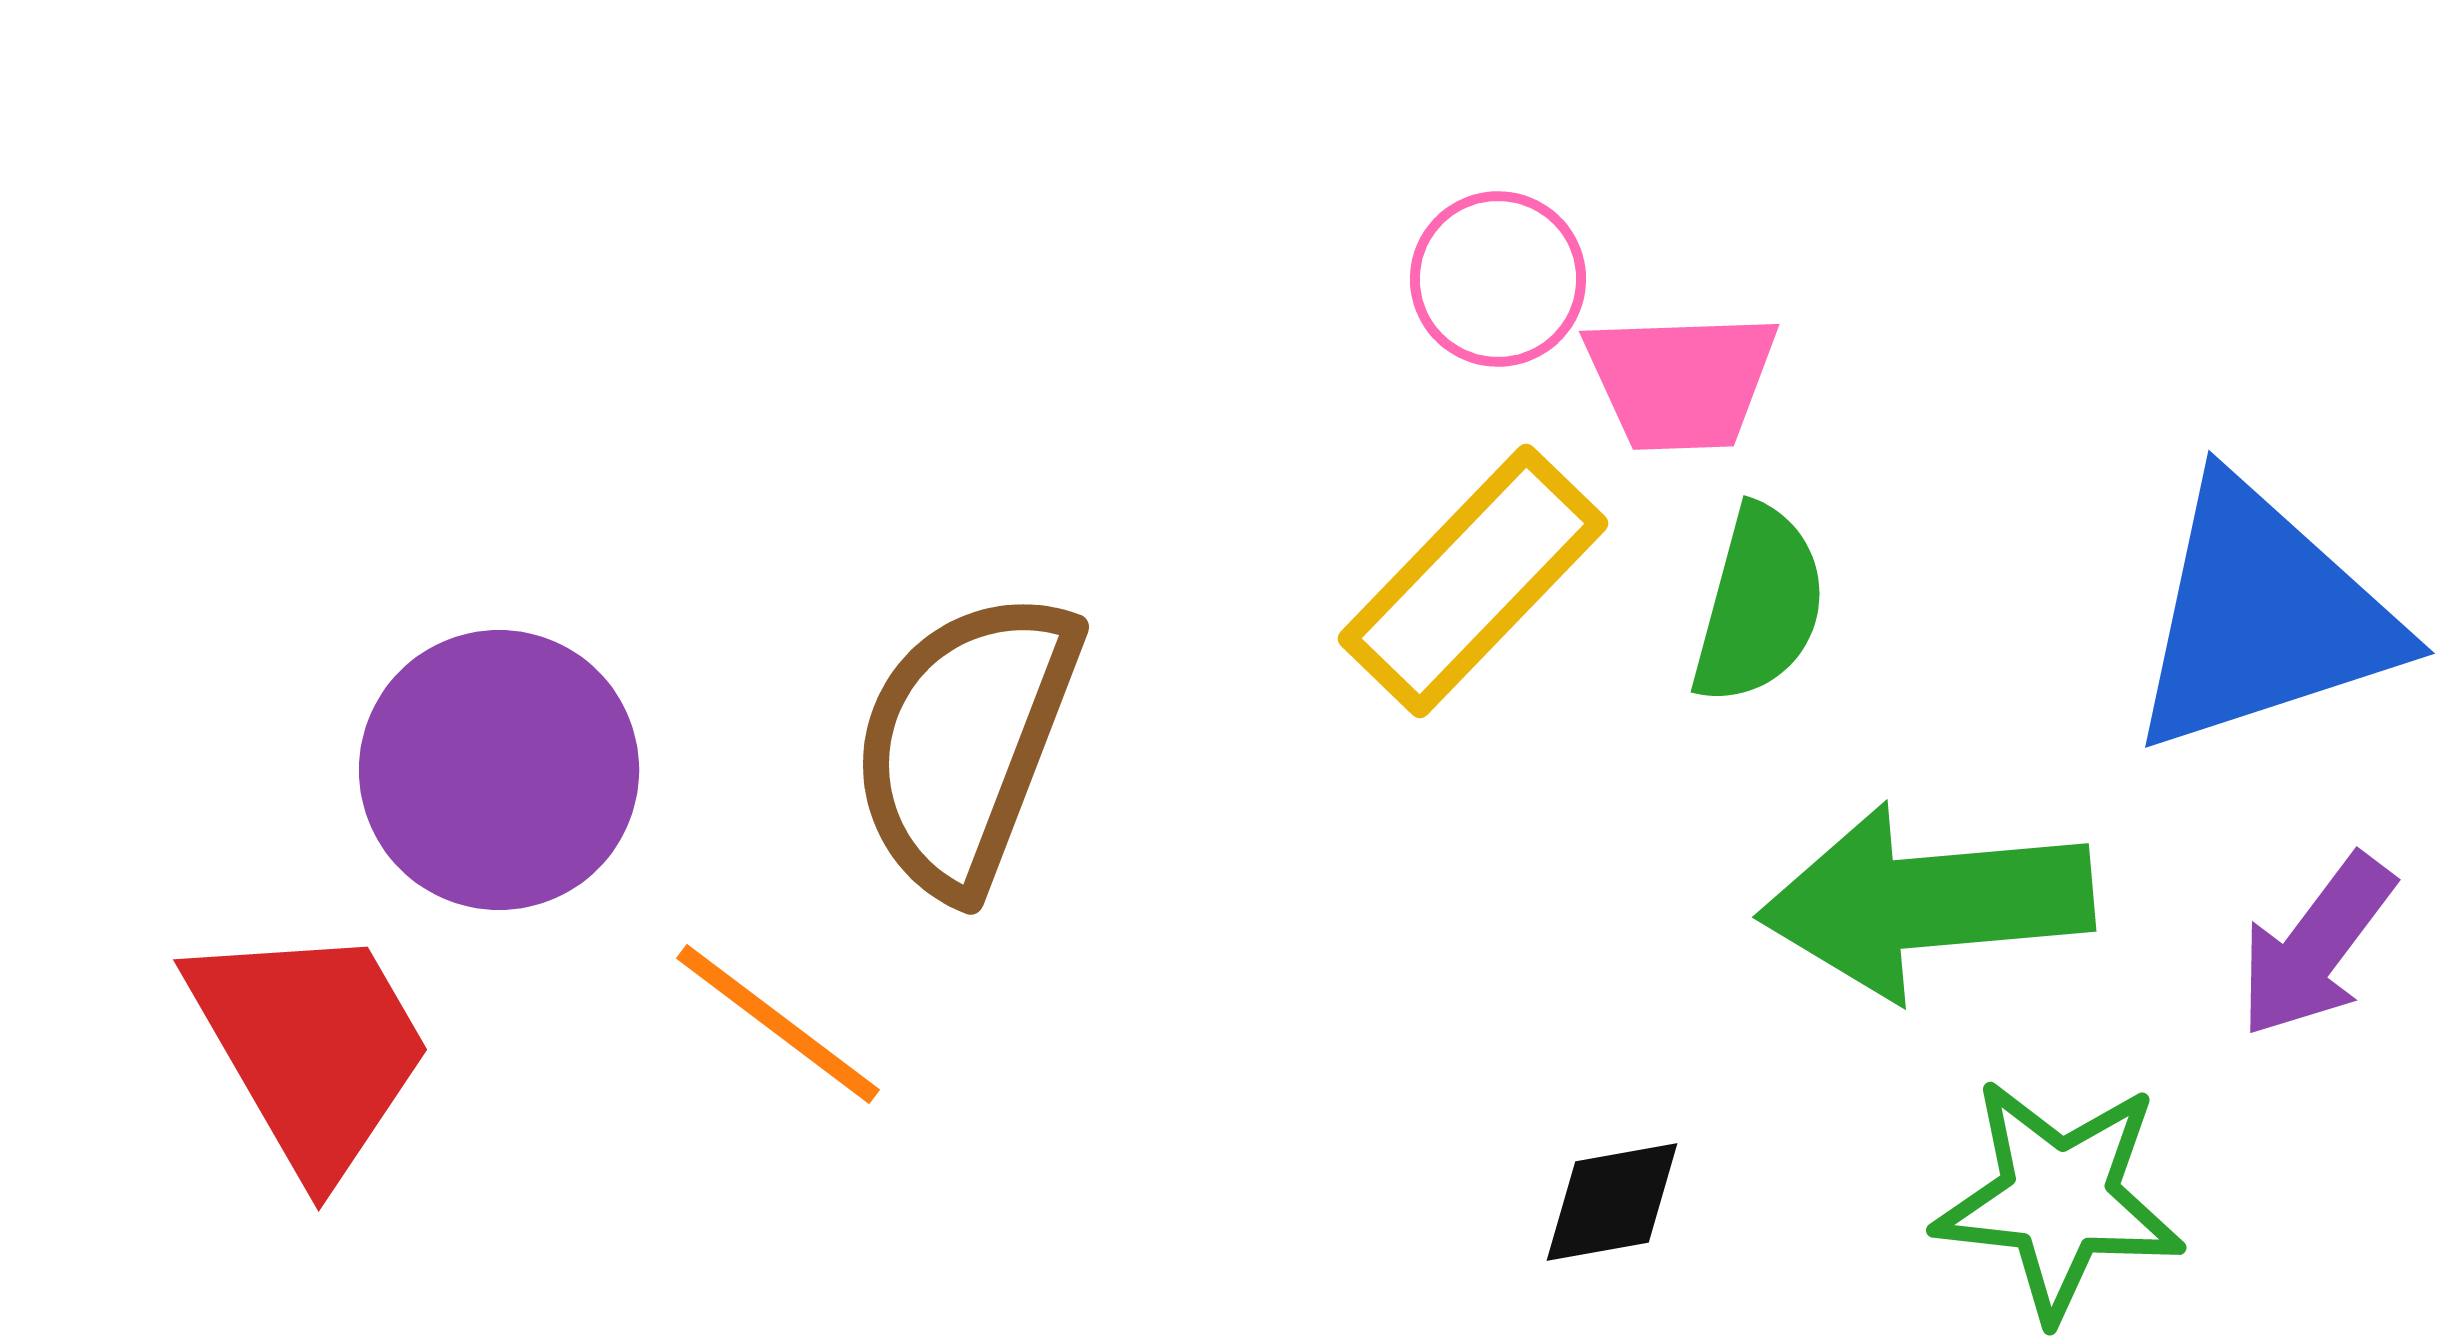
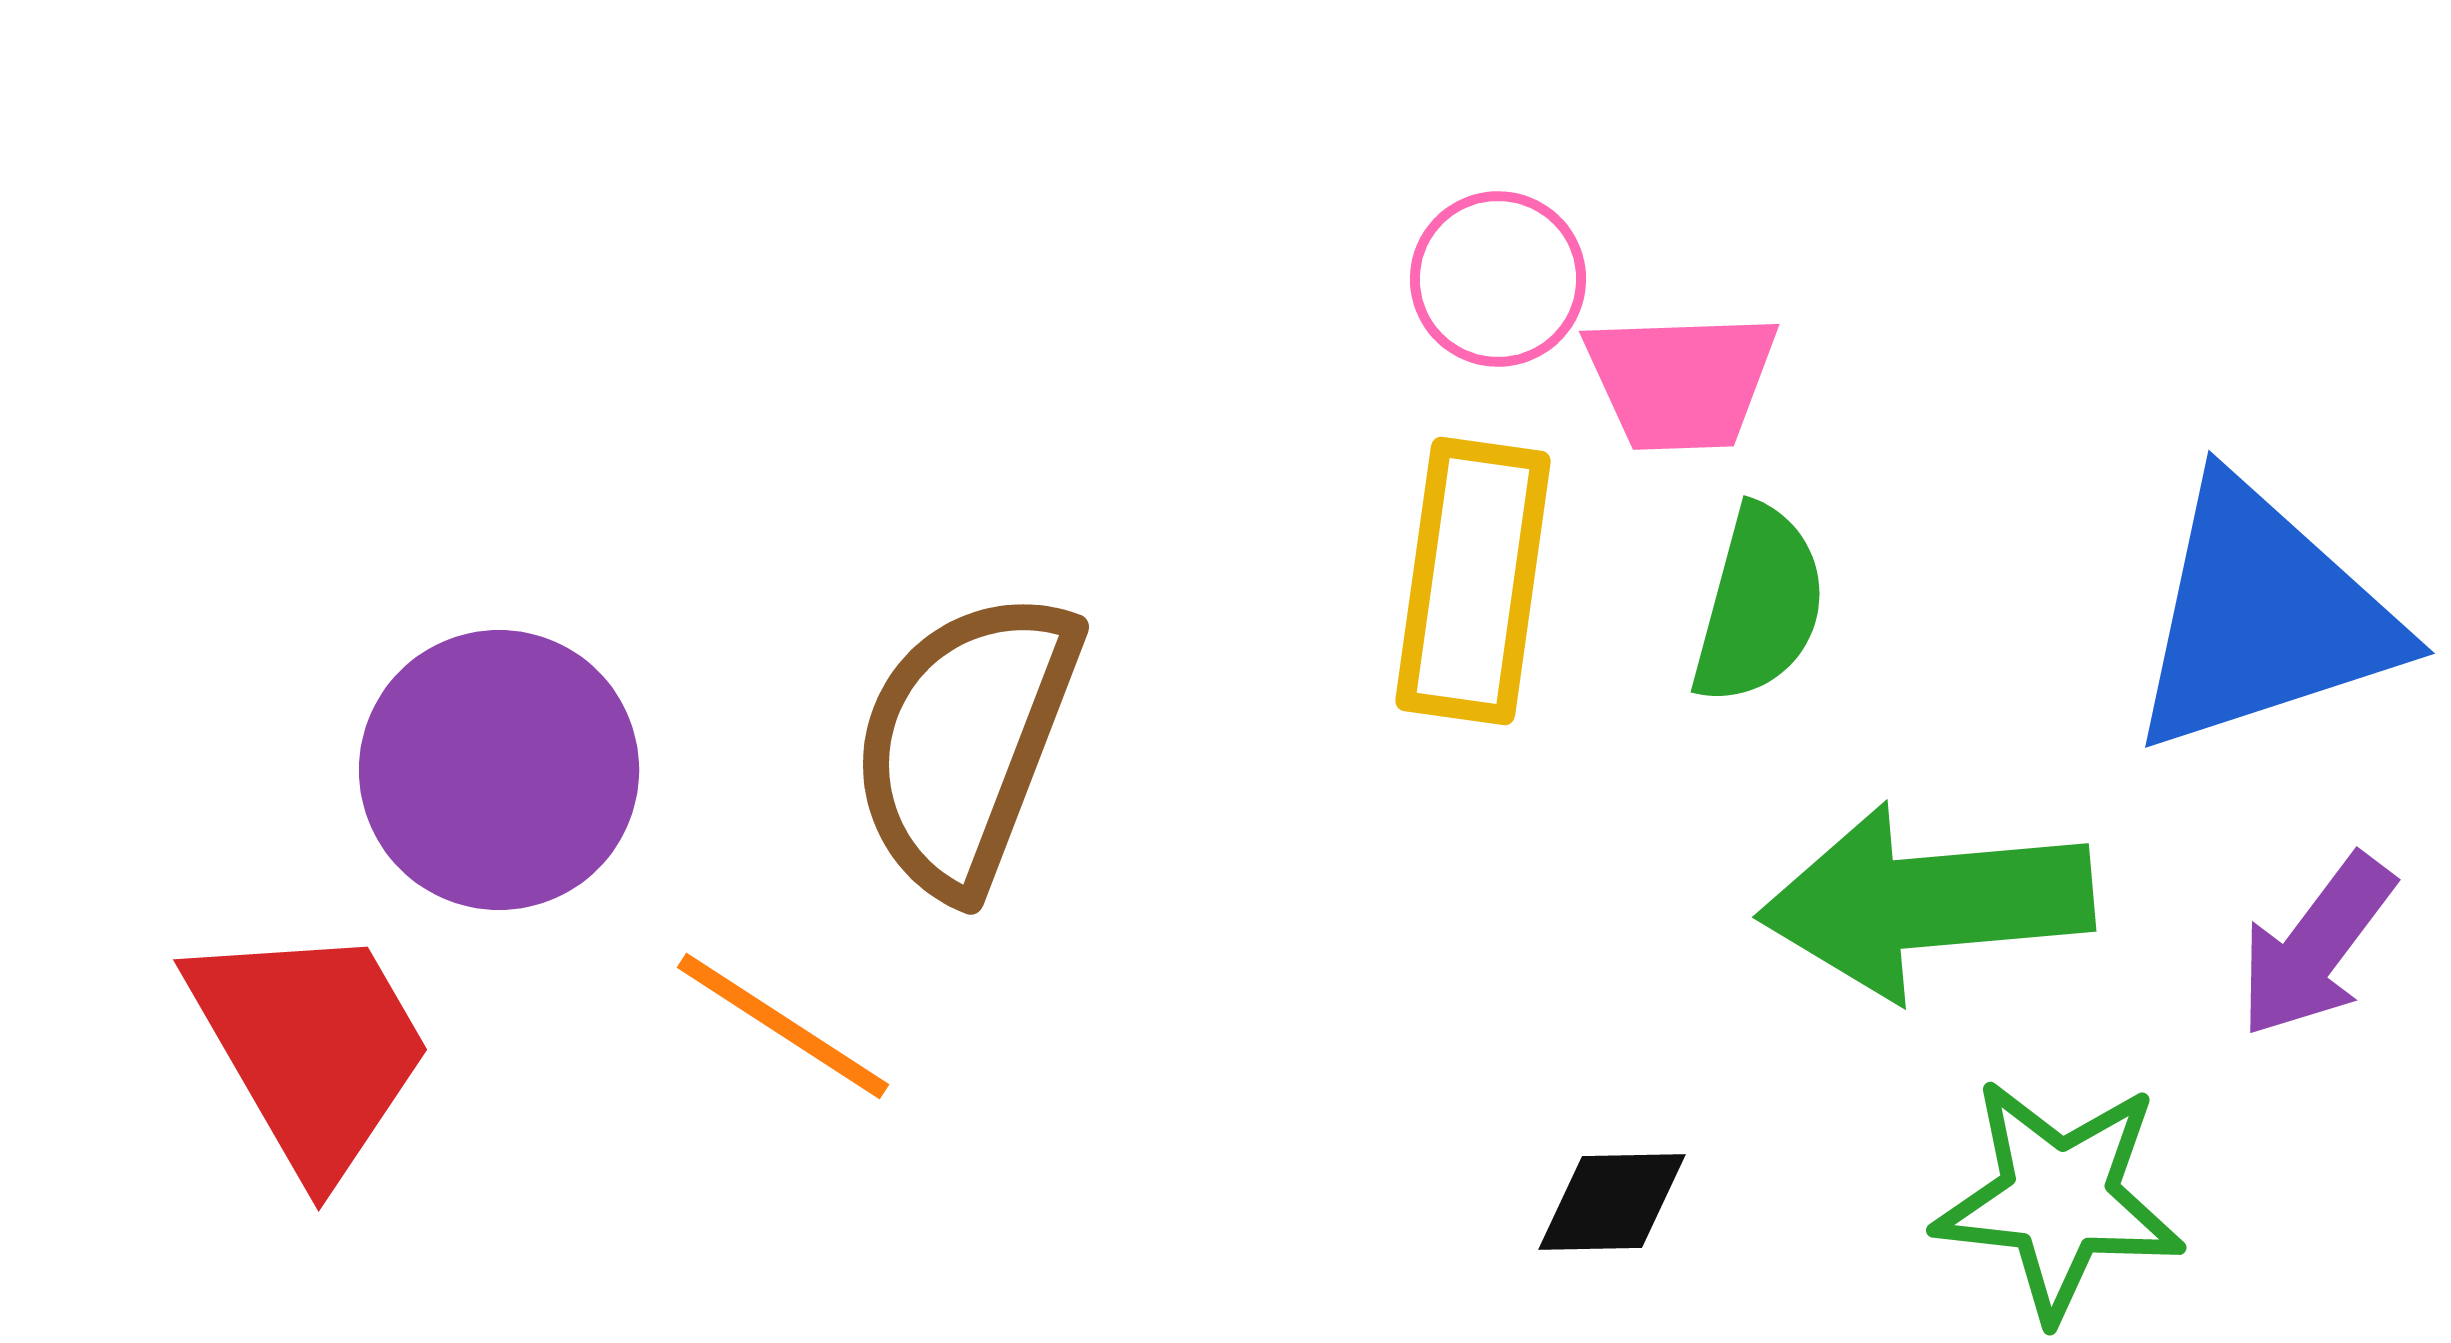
yellow rectangle: rotated 36 degrees counterclockwise
orange line: moved 5 px right, 2 px down; rotated 4 degrees counterclockwise
black diamond: rotated 9 degrees clockwise
